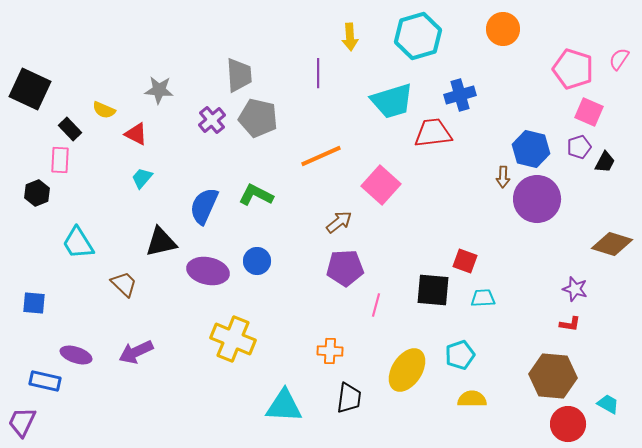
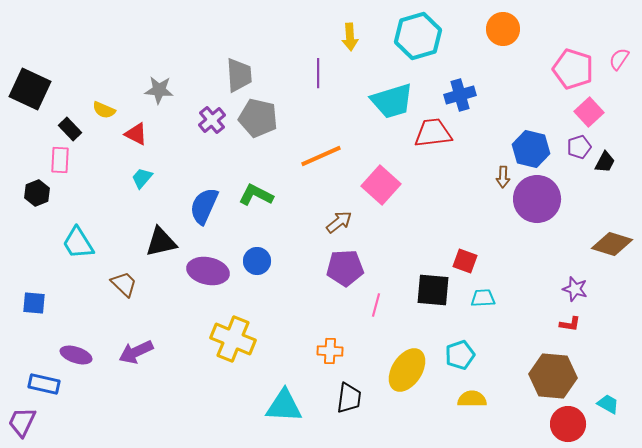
pink square at (589, 112): rotated 24 degrees clockwise
blue rectangle at (45, 381): moved 1 px left, 3 px down
